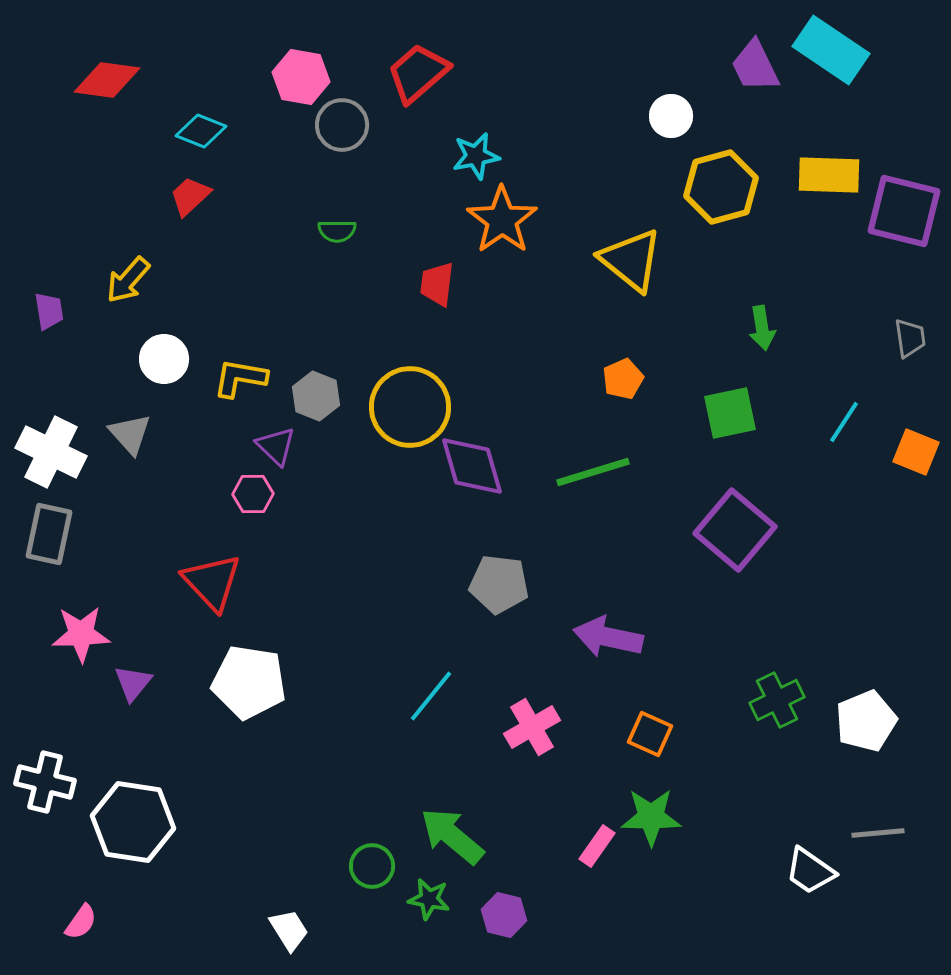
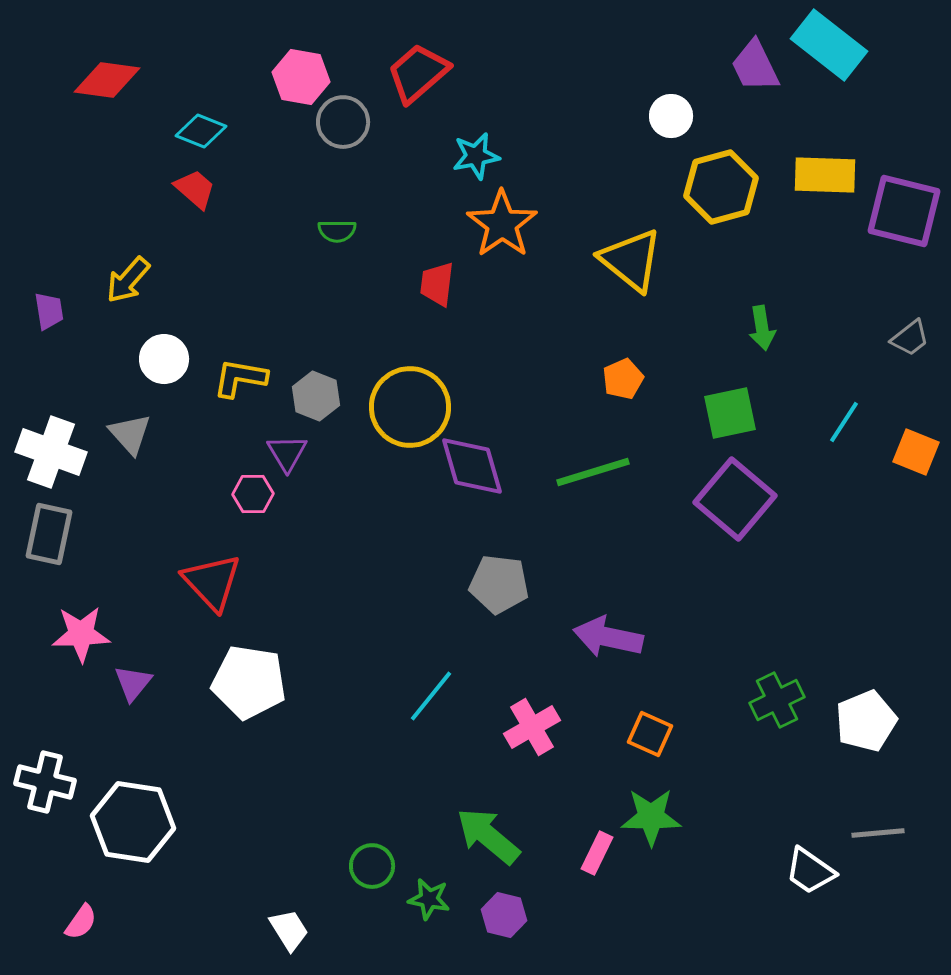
cyan rectangle at (831, 50): moved 2 px left, 5 px up; rotated 4 degrees clockwise
gray circle at (342, 125): moved 1 px right, 3 px up
yellow rectangle at (829, 175): moved 4 px left
red trapezoid at (190, 196): moved 5 px right, 7 px up; rotated 84 degrees clockwise
orange star at (502, 220): moved 4 px down
gray trapezoid at (910, 338): rotated 60 degrees clockwise
purple triangle at (276, 446): moved 11 px right, 7 px down; rotated 15 degrees clockwise
white cross at (51, 452): rotated 6 degrees counterclockwise
purple square at (735, 530): moved 31 px up
green arrow at (452, 836): moved 36 px right
pink rectangle at (597, 846): moved 7 px down; rotated 9 degrees counterclockwise
